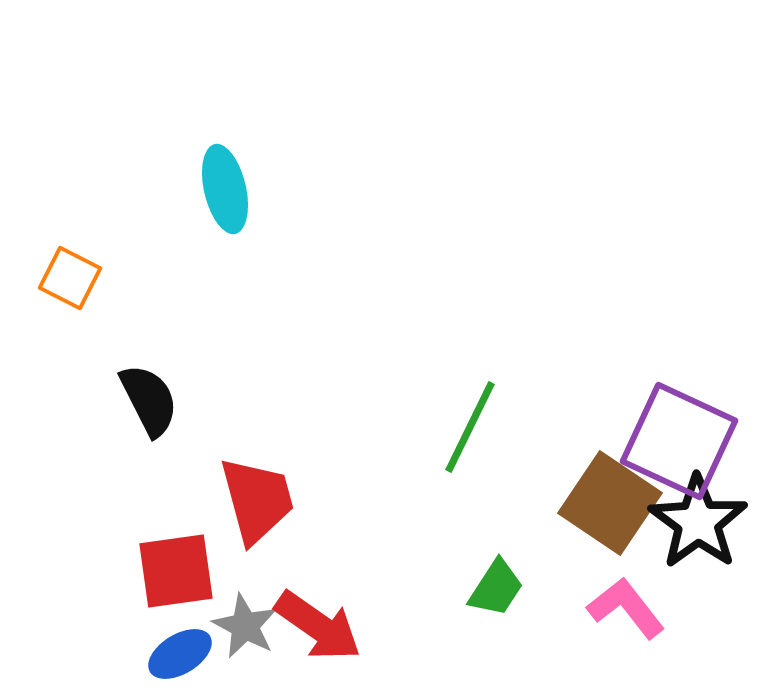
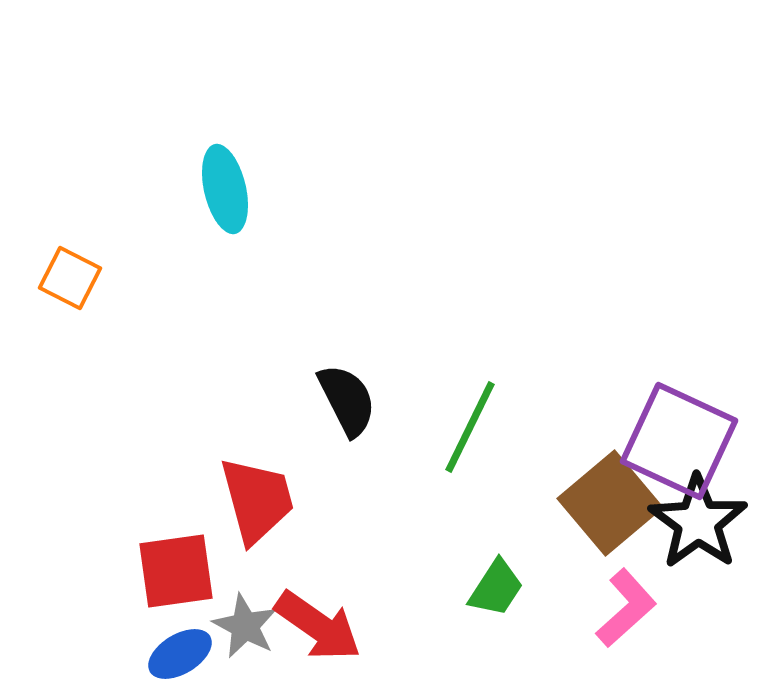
black semicircle: moved 198 px right
brown square: rotated 16 degrees clockwise
pink L-shape: rotated 86 degrees clockwise
